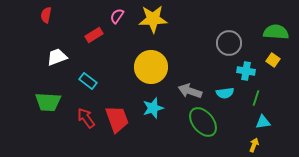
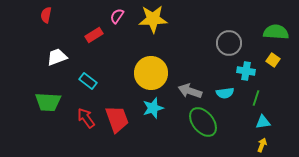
yellow circle: moved 6 px down
yellow arrow: moved 8 px right
